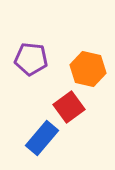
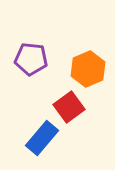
orange hexagon: rotated 24 degrees clockwise
